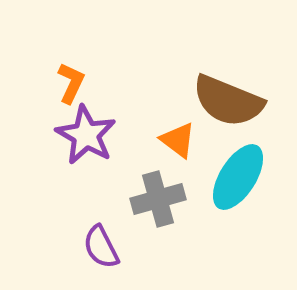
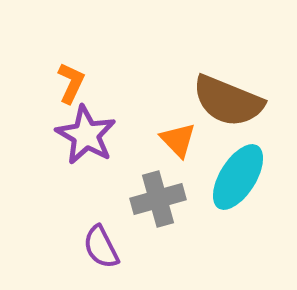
orange triangle: rotated 9 degrees clockwise
